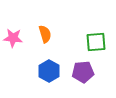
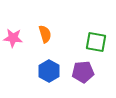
green square: rotated 15 degrees clockwise
